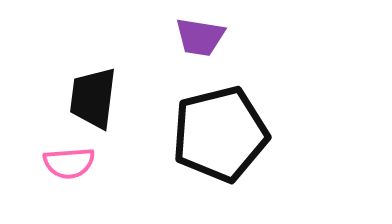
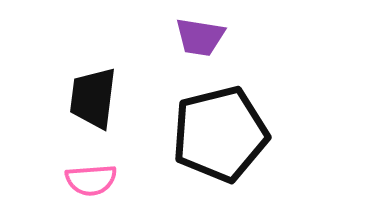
pink semicircle: moved 22 px right, 17 px down
